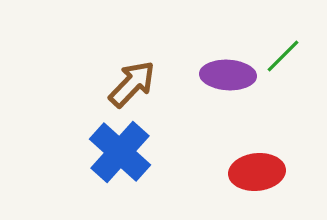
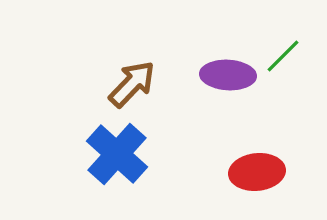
blue cross: moved 3 px left, 2 px down
